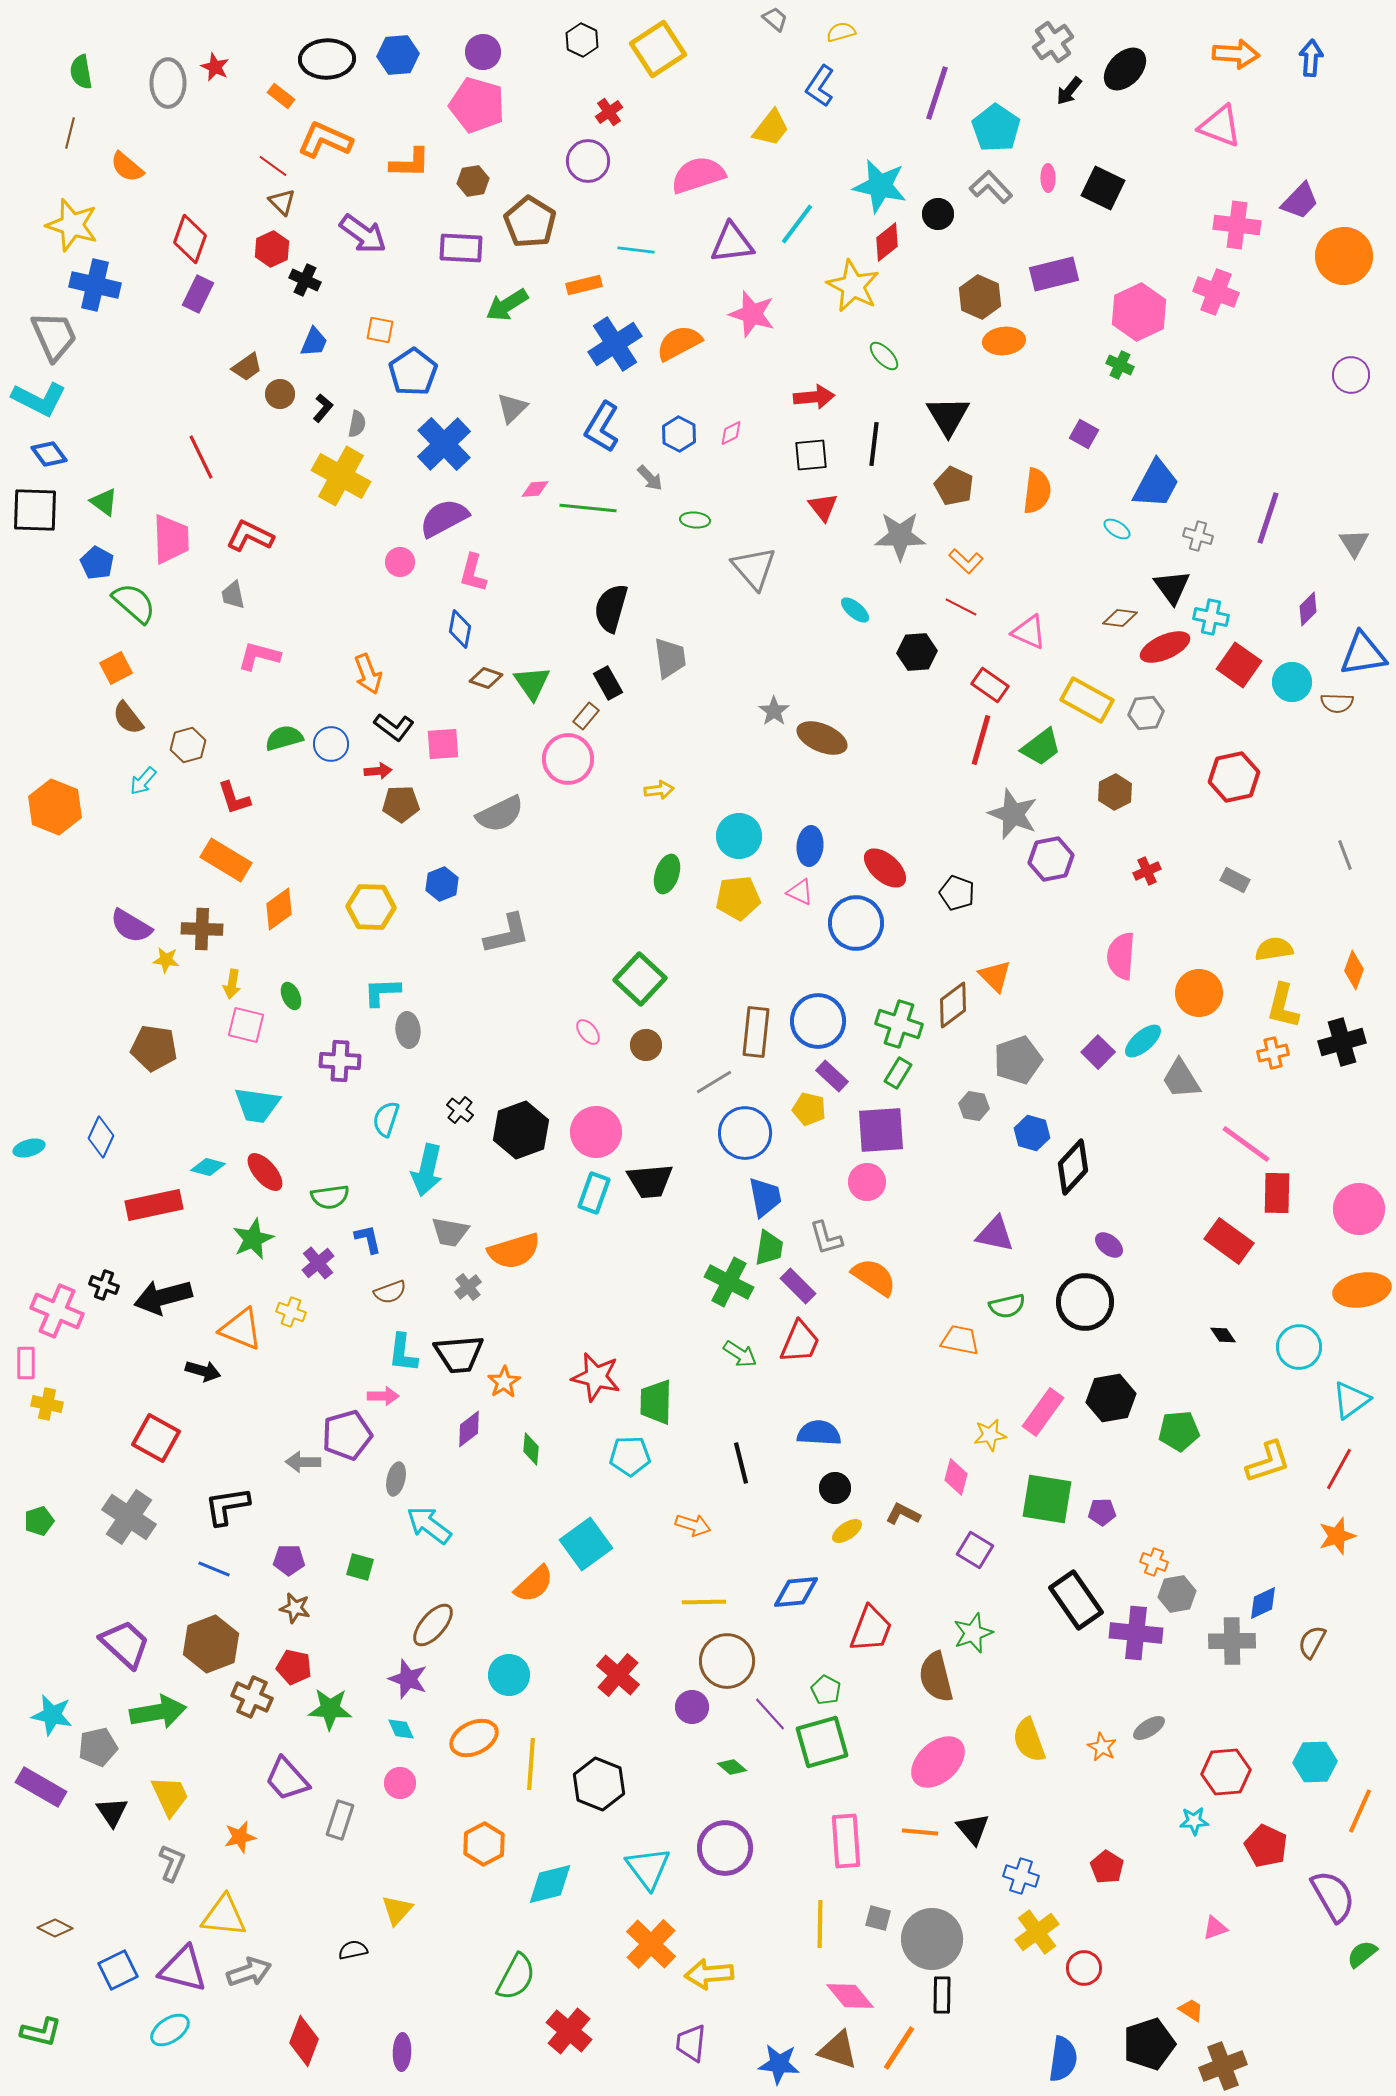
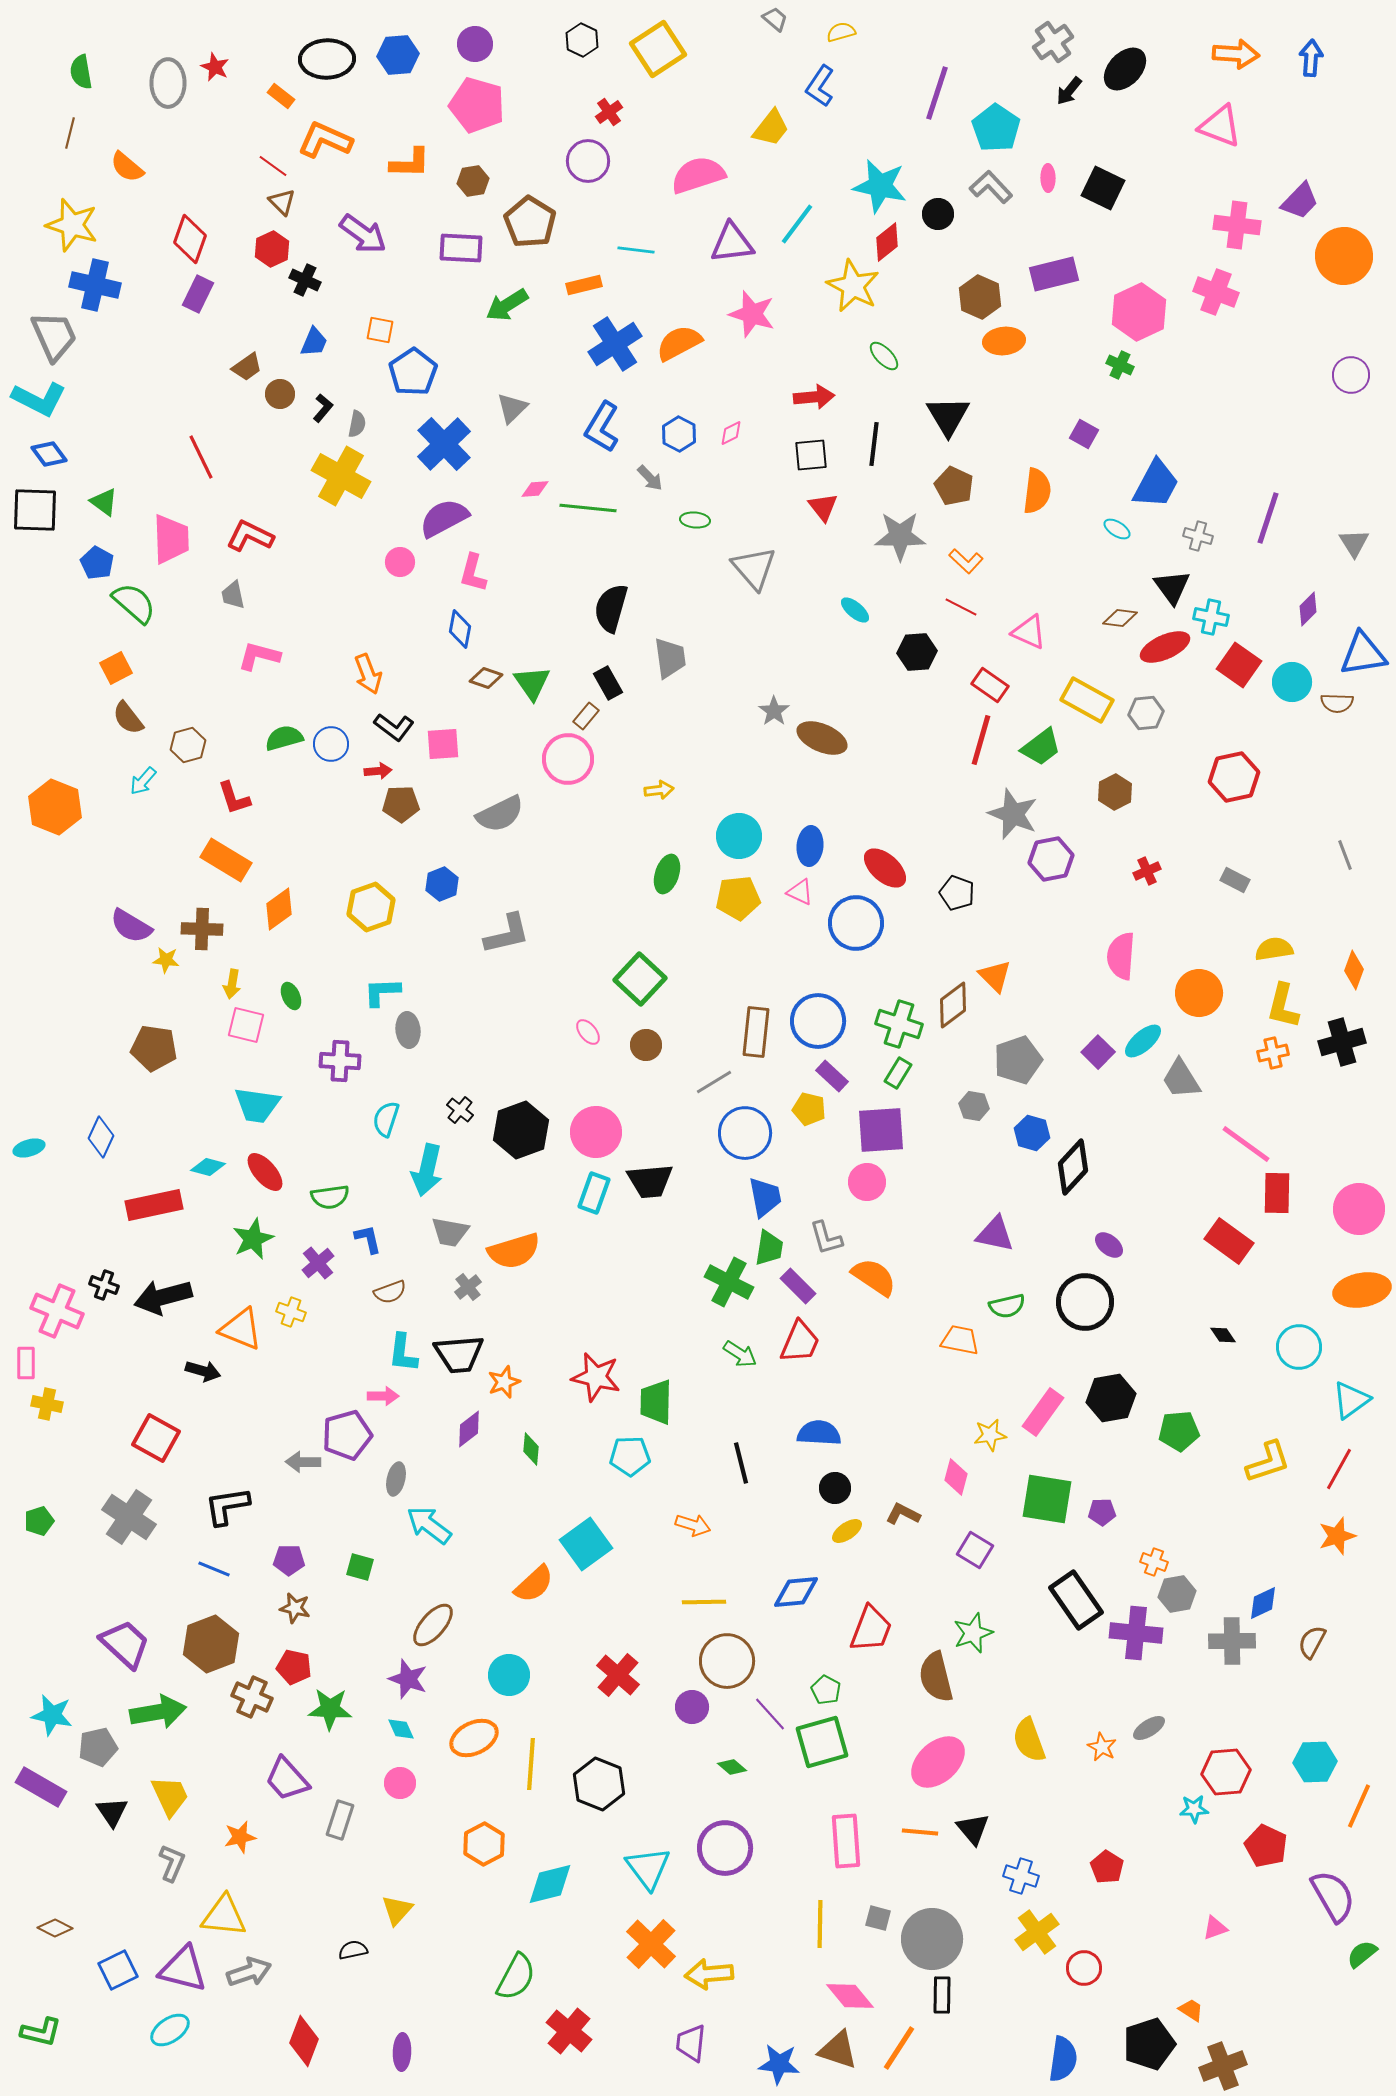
purple circle at (483, 52): moved 8 px left, 8 px up
yellow hexagon at (371, 907): rotated 21 degrees counterclockwise
orange star at (504, 1382): rotated 12 degrees clockwise
orange line at (1360, 1811): moved 1 px left, 5 px up
cyan star at (1194, 1821): moved 12 px up
